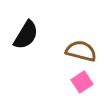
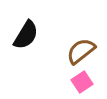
brown semicircle: rotated 52 degrees counterclockwise
